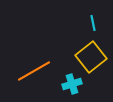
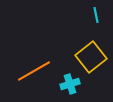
cyan line: moved 3 px right, 8 px up
cyan cross: moved 2 px left
